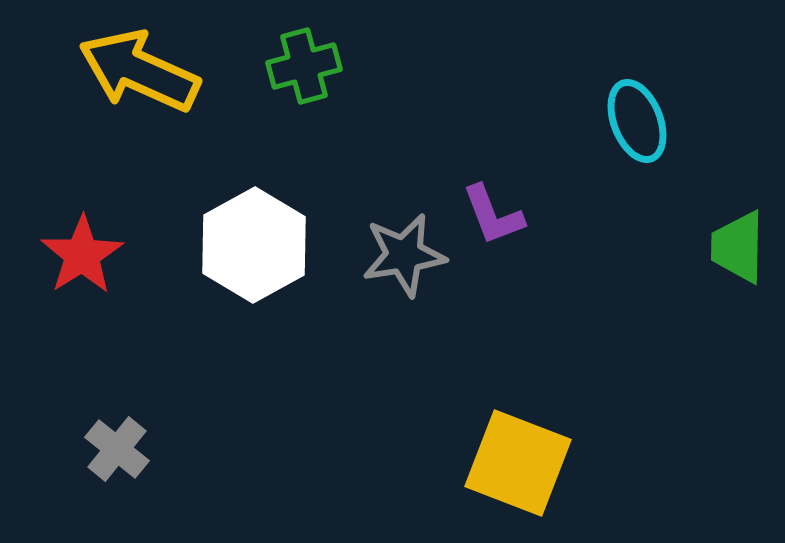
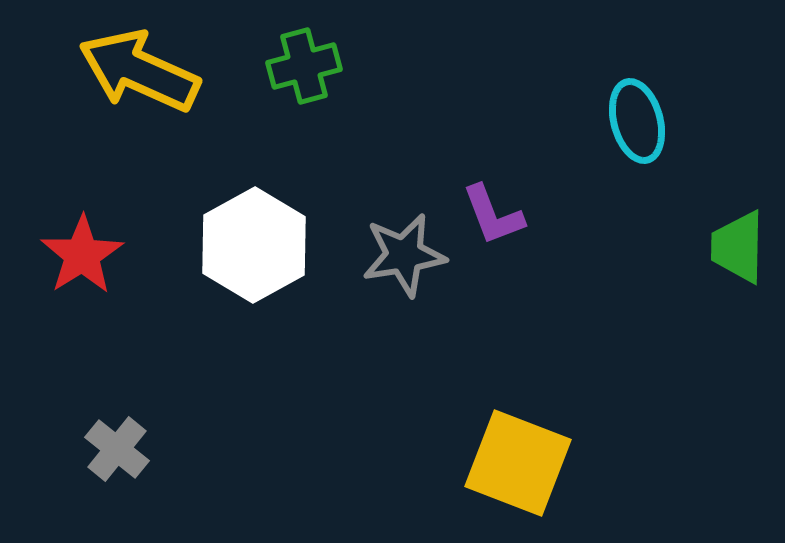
cyan ellipse: rotated 6 degrees clockwise
